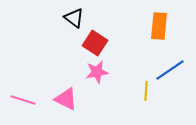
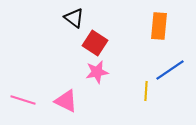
pink triangle: moved 2 px down
